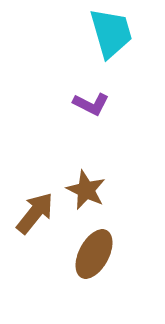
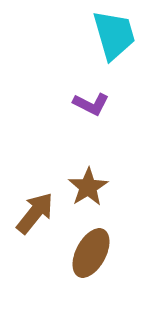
cyan trapezoid: moved 3 px right, 2 px down
brown star: moved 2 px right, 3 px up; rotated 15 degrees clockwise
brown ellipse: moved 3 px left, 1 px up
